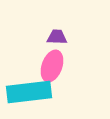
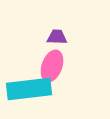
cyan rectangle: moved 3 px up
